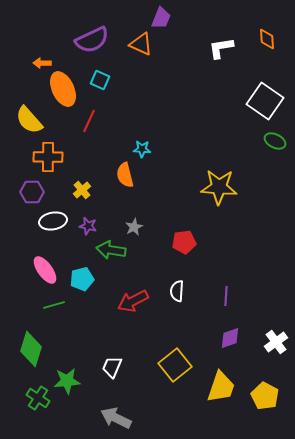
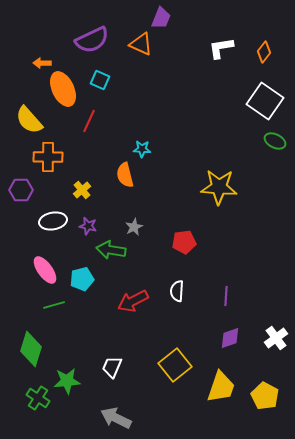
orange diamond: moved 3 px left, 13 px down; rotated 40 degrees clockwise
purple hexagon: moved 11 px left, 2 px up
white cross: moved 4 px up
